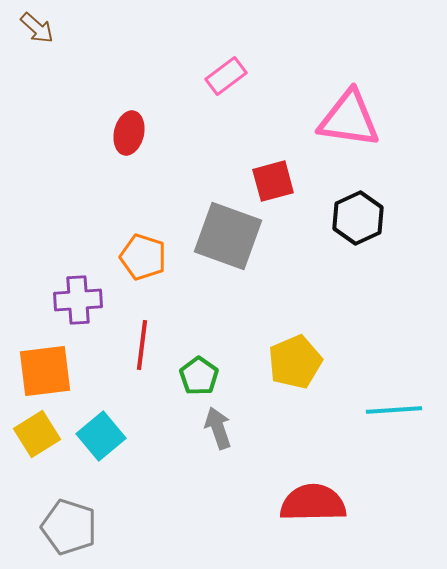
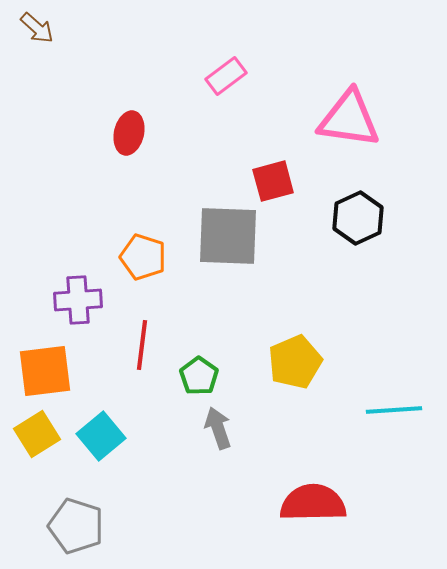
gray square: rotated 18 degrees counterclockwise
gray pentagon: moved 7 px right, 1 px up
